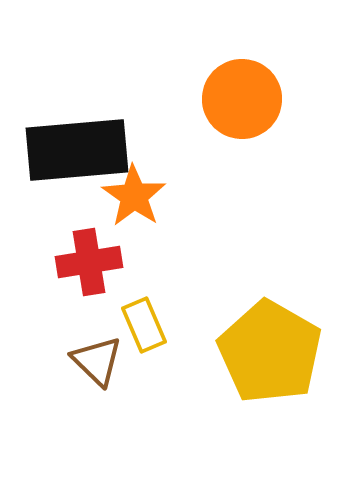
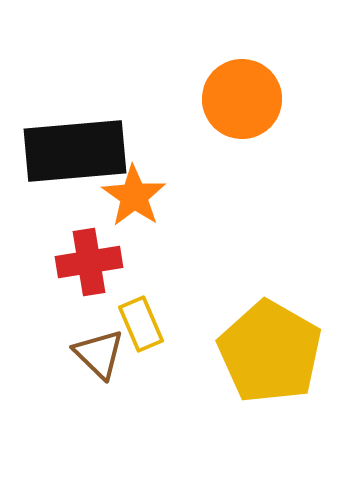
black rectangle: moved 2 px left, 1 px down
yellow rectangle: moved 3 px left, 1 px up
brown triangle: moved 2 px right, 7 px up
